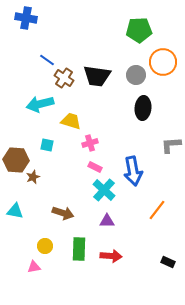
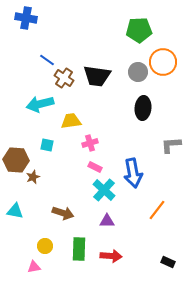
gray circle: moved 2 px right, 3 px up
yellow trapezoid: rotated 25 degrees counterclockwise
blue arrow: moved 2 px down
